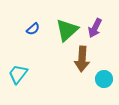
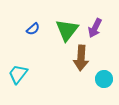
green triangle: rotated 10 degrees counterclockwise
brown arrow: moved 1 px left, 1 px up
